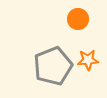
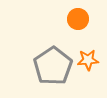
gray pentagon: rotated 12 degrees counterclockwise
